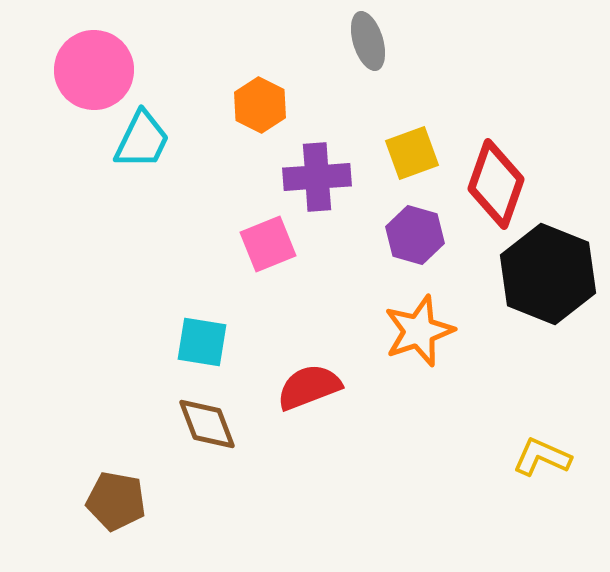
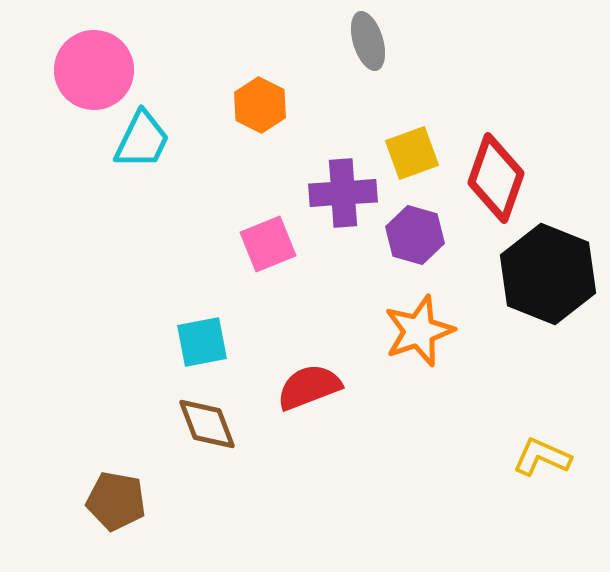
purple cross: moved 26 px right, 16 px down
red diamond: moved 6 px up
cyan square: rotated 20 degrees counterclockwise
